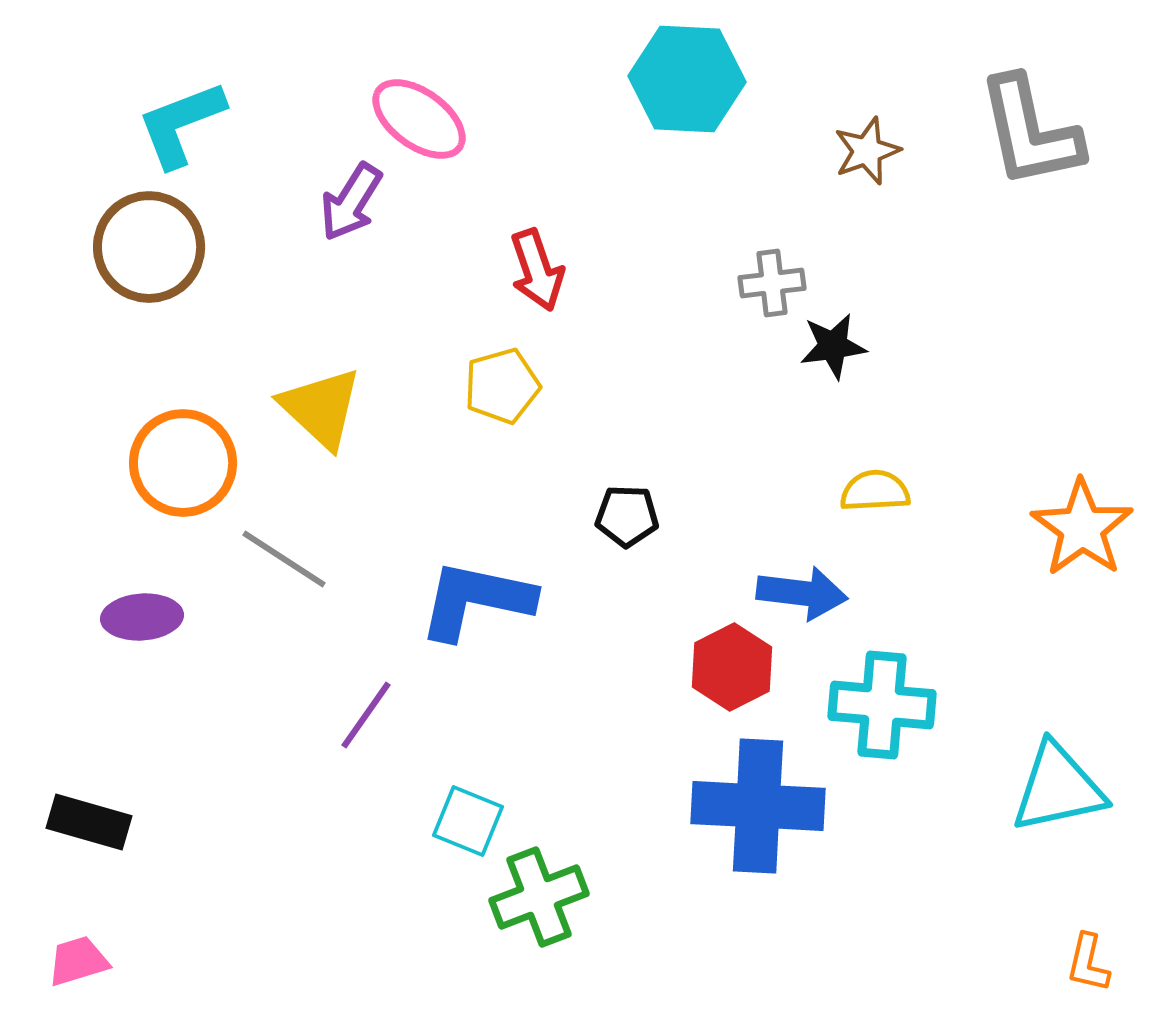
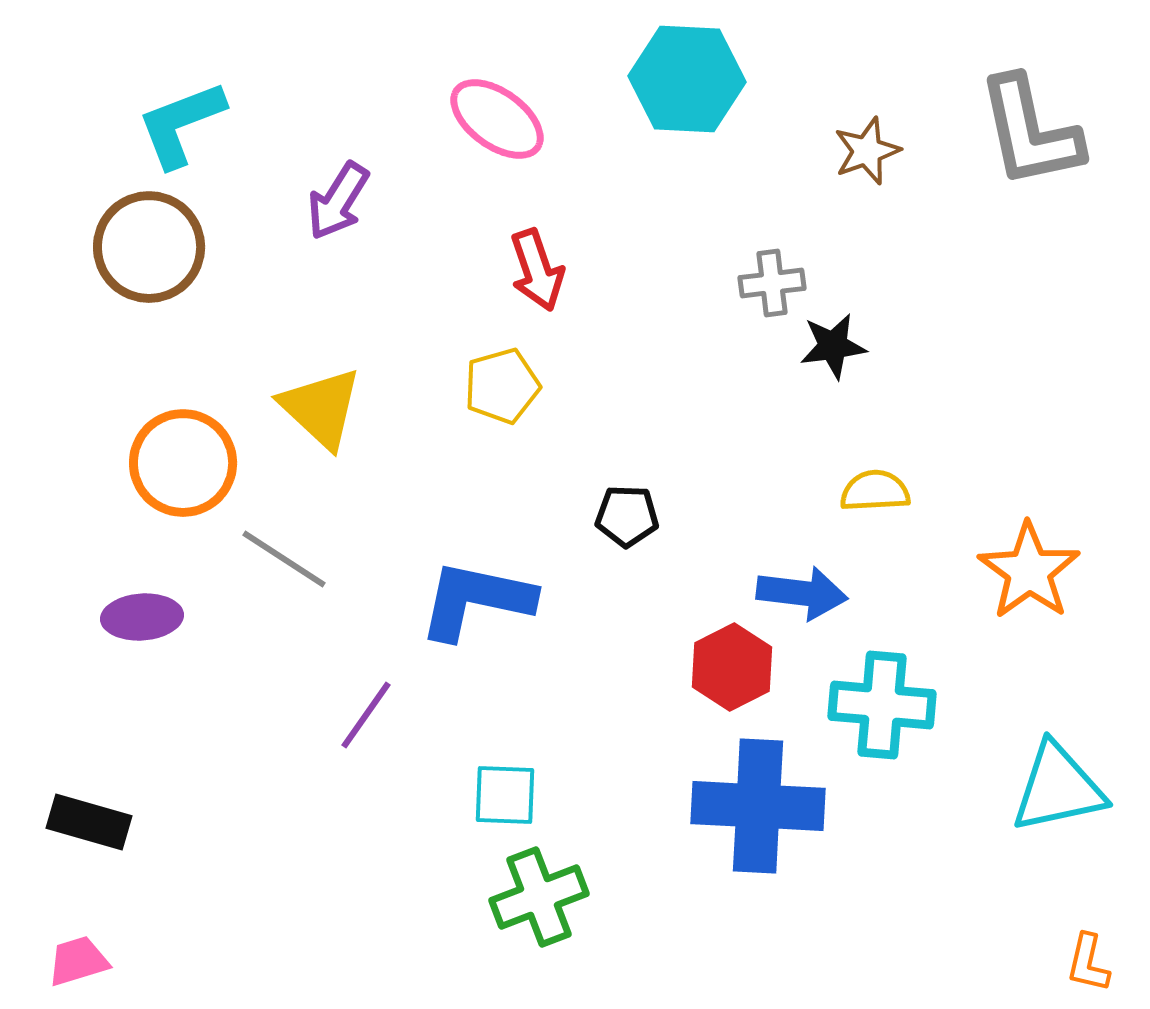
pink ellipse: moved 78 px right
purple arrow: moved 13 px left, 1 px up
orange star: moved 53 px left, 43 px down
cyan square: moved 37 px right, 26 px up; rotated 20 degrees counterclockwise
